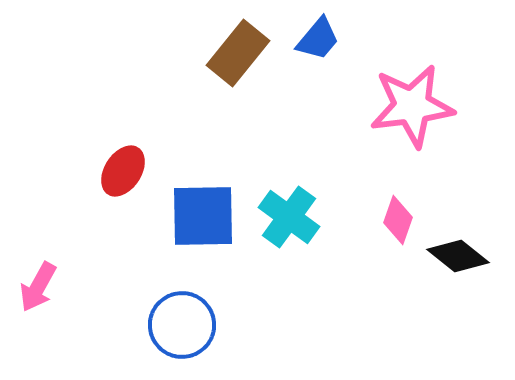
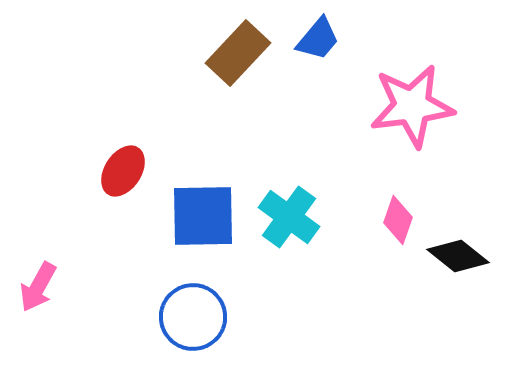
brown rectangle: rotated 4 degrees clockwise
blue circle: moved 11 px right, 8 px up
